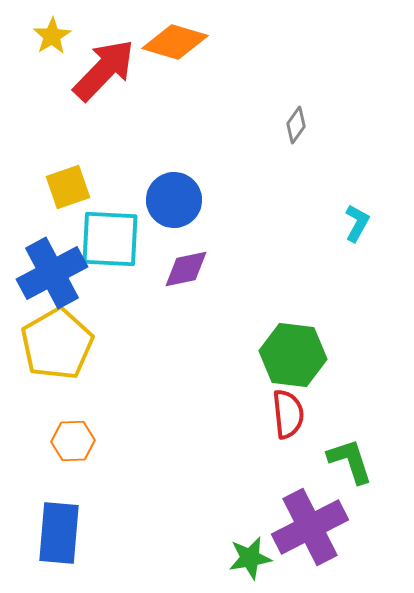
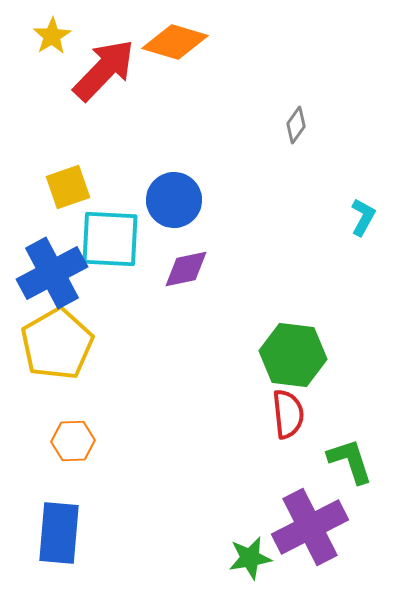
cyan L-shape: moved 6 px right, 6 px up
